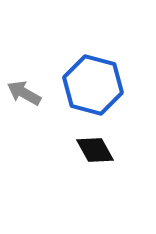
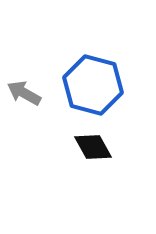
black diamond: moved 2 px left, 3 px up
